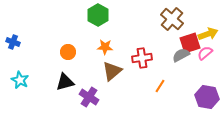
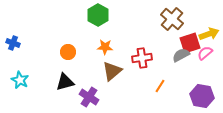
yellow arrow: moved 1 px right
blue cross: moved 1 px down
purple hexagon: moved 5 px left, 1 px up
